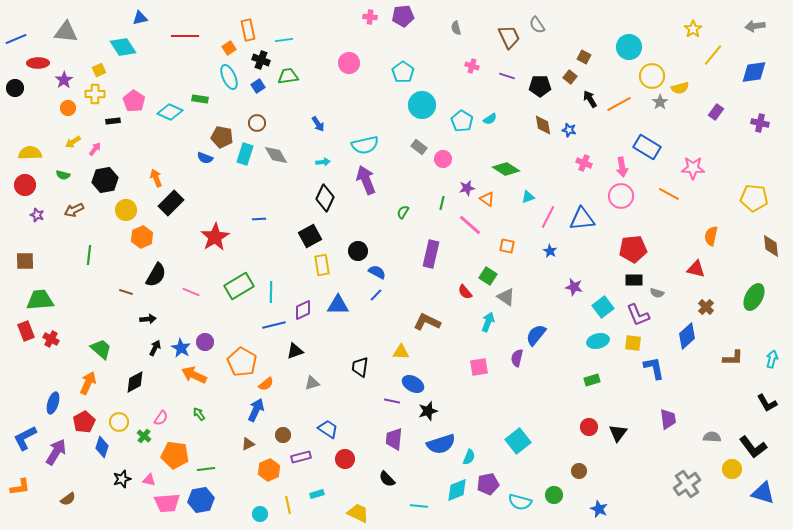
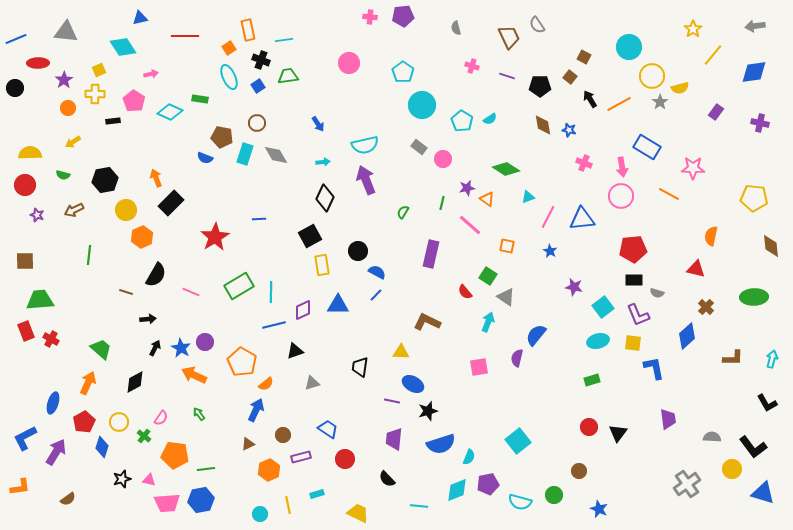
pink arrow at (95, 149): moved 56 px right, 75 px up; rotated 40 degrees clockwise
green ellipse at (754, 297): rotated 60 degrees clockwise
